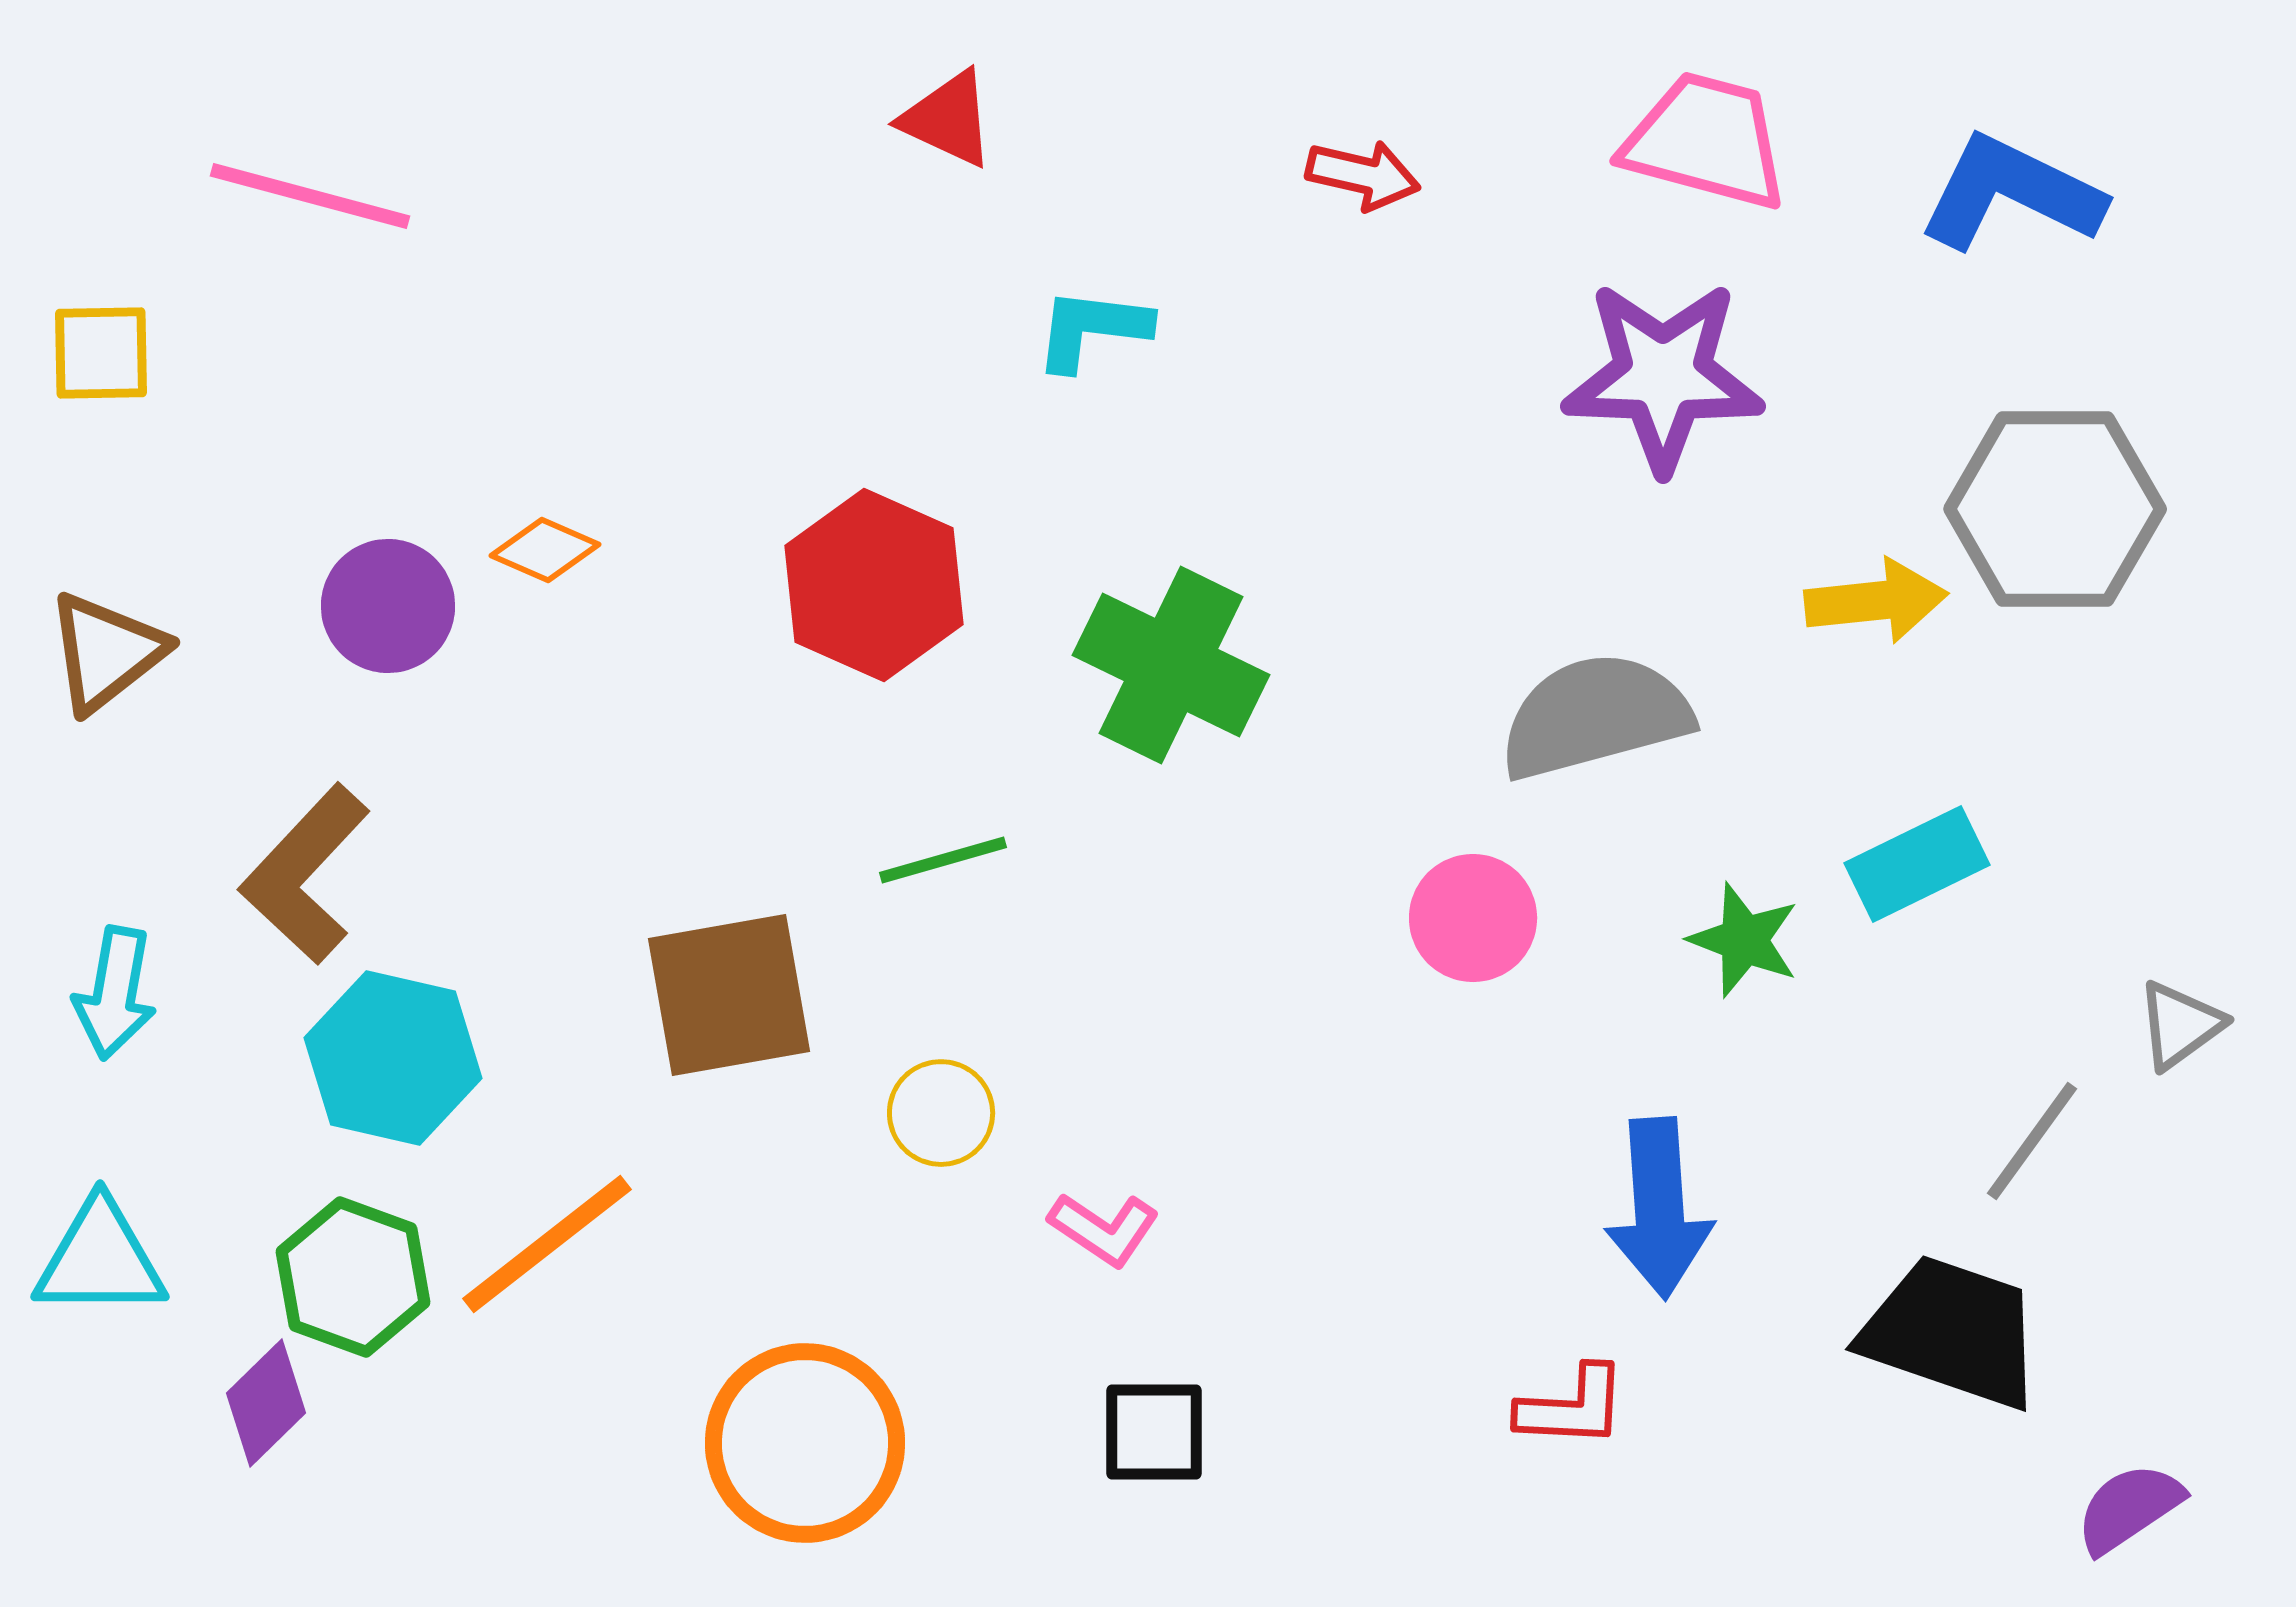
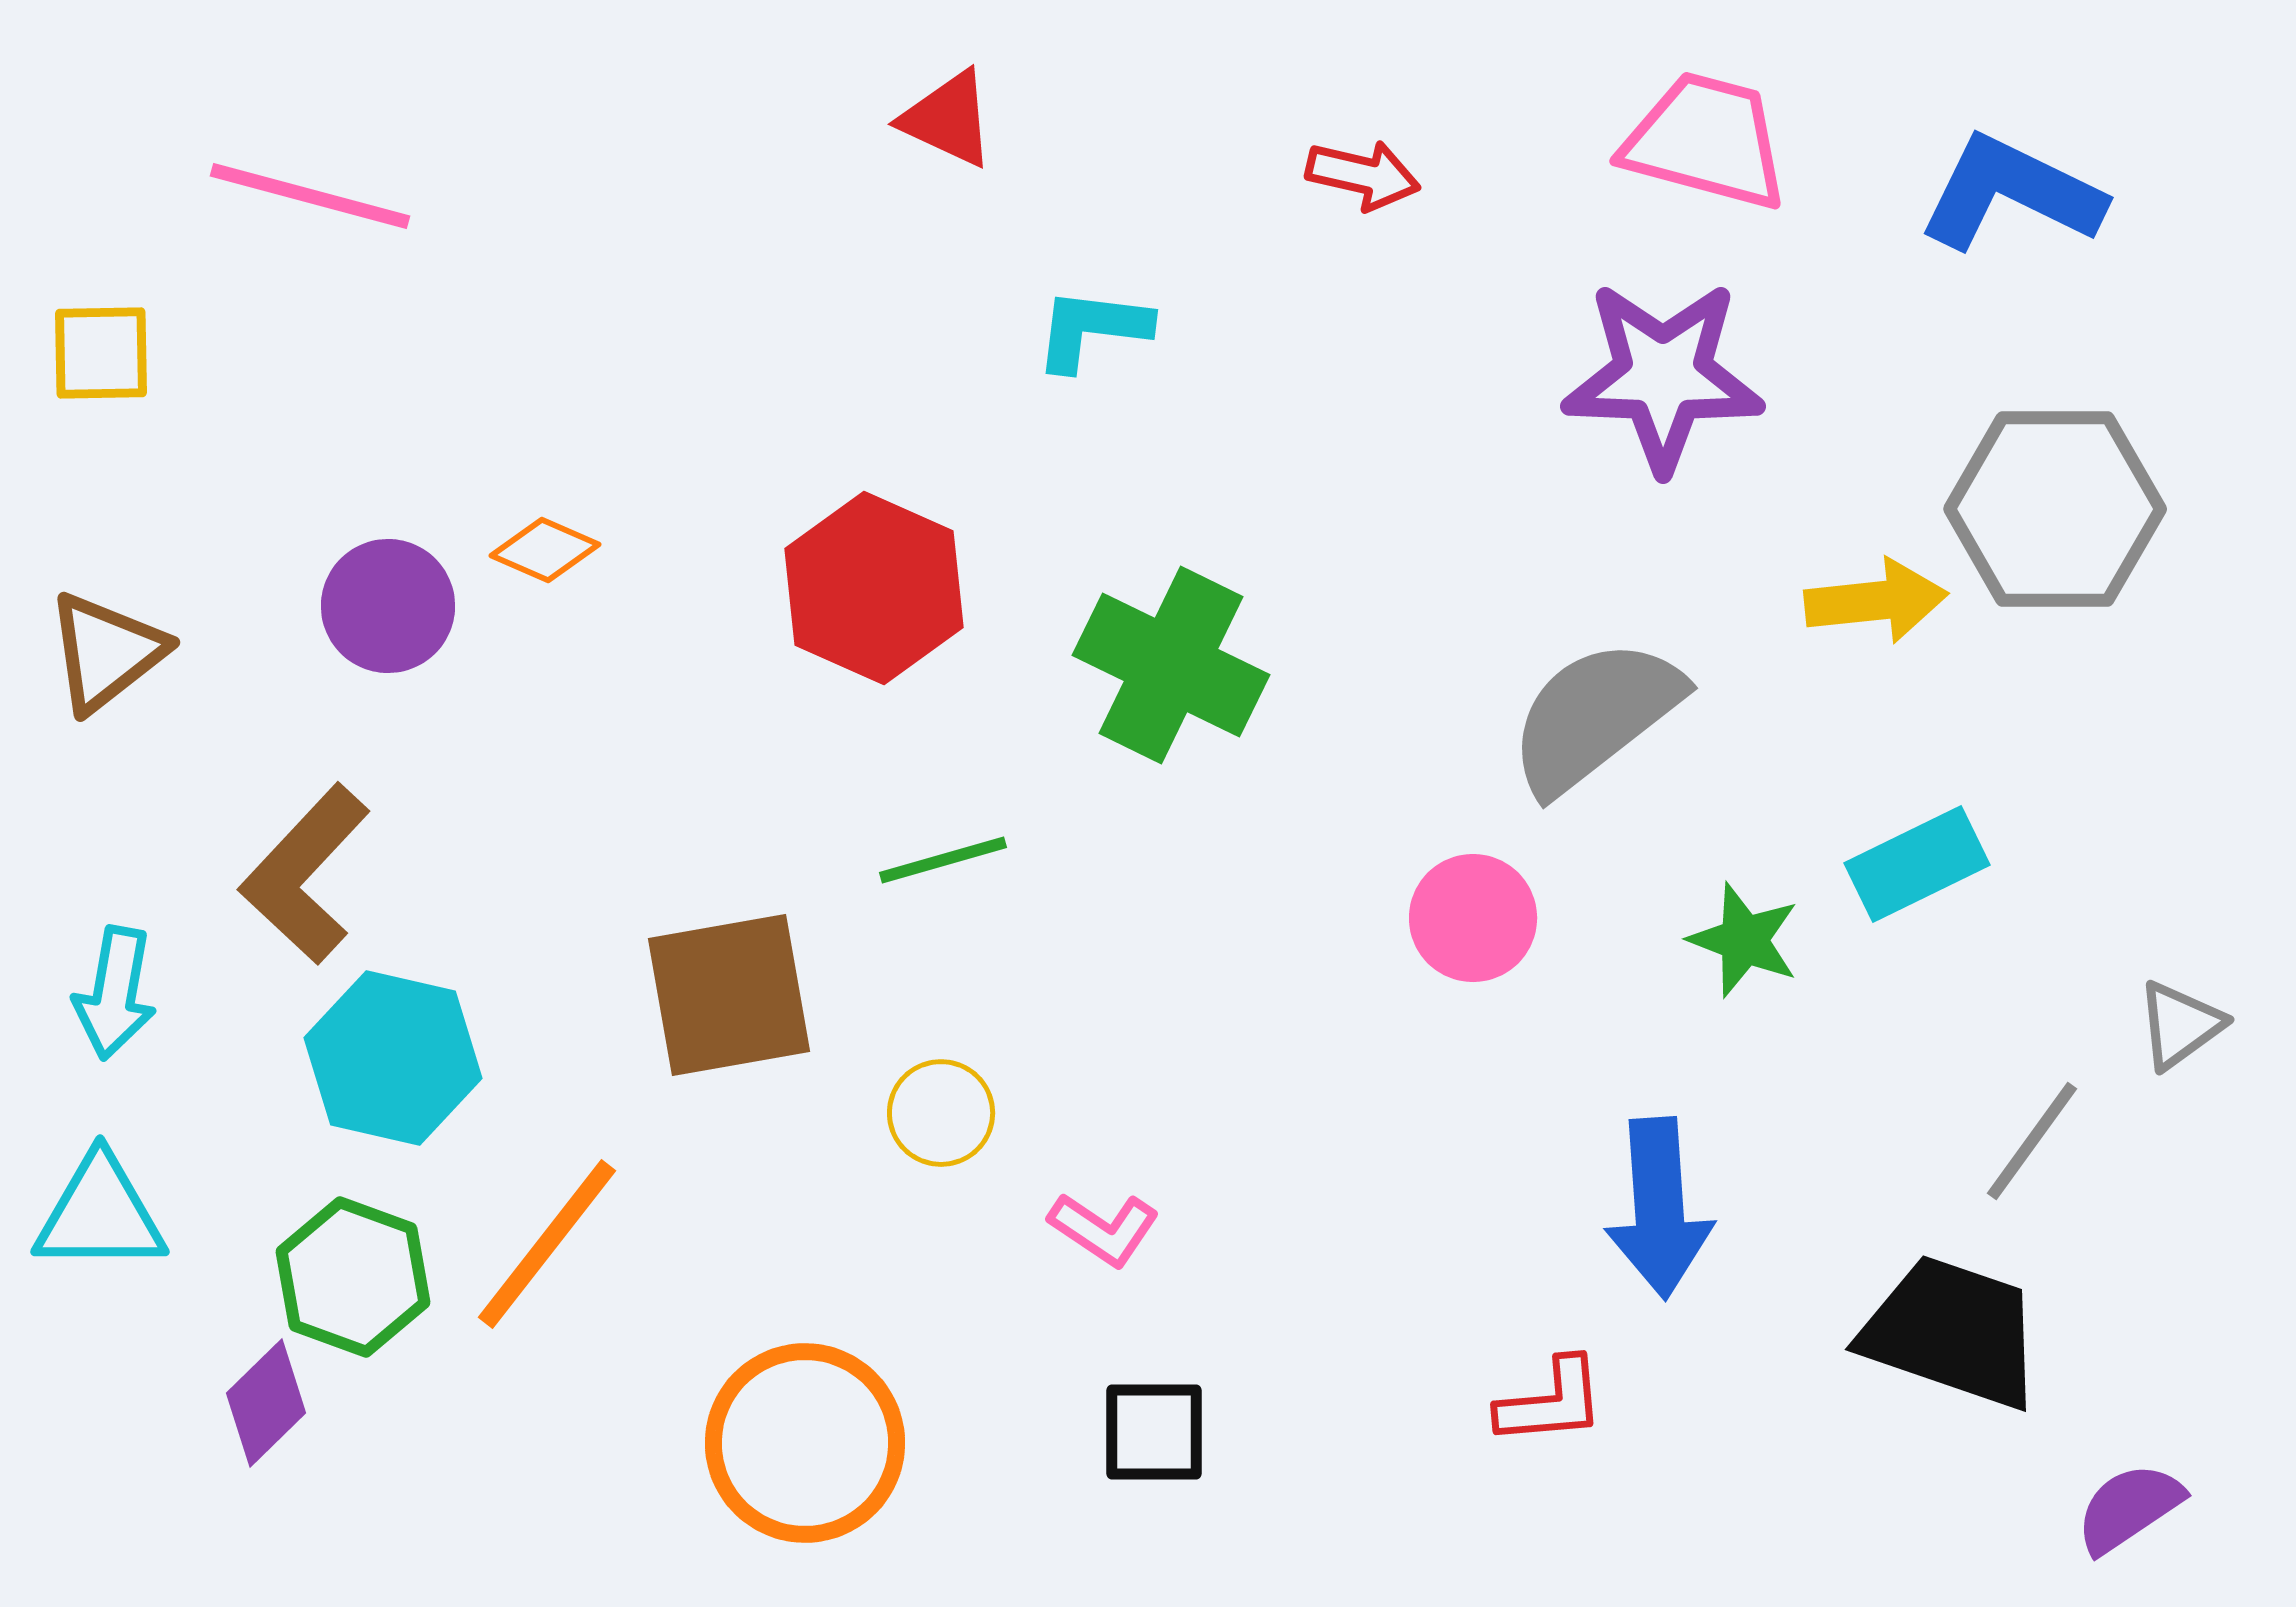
red hexagon: moved 3 px down
gray semicircle: rotated 23 degrees counterclockwise
orange line: rotated 14 degrees counterclockwise
cyan triangle: moved 45 px up
red L-shape: moved 21 px left, 5 px up; rotated 8 degrees counterclockwise
